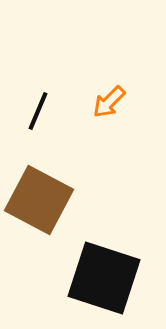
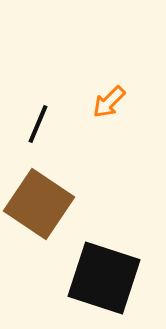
black line: moved 13 px down
brown square: moved 4 px down; rotated 6 degrees clockwise
